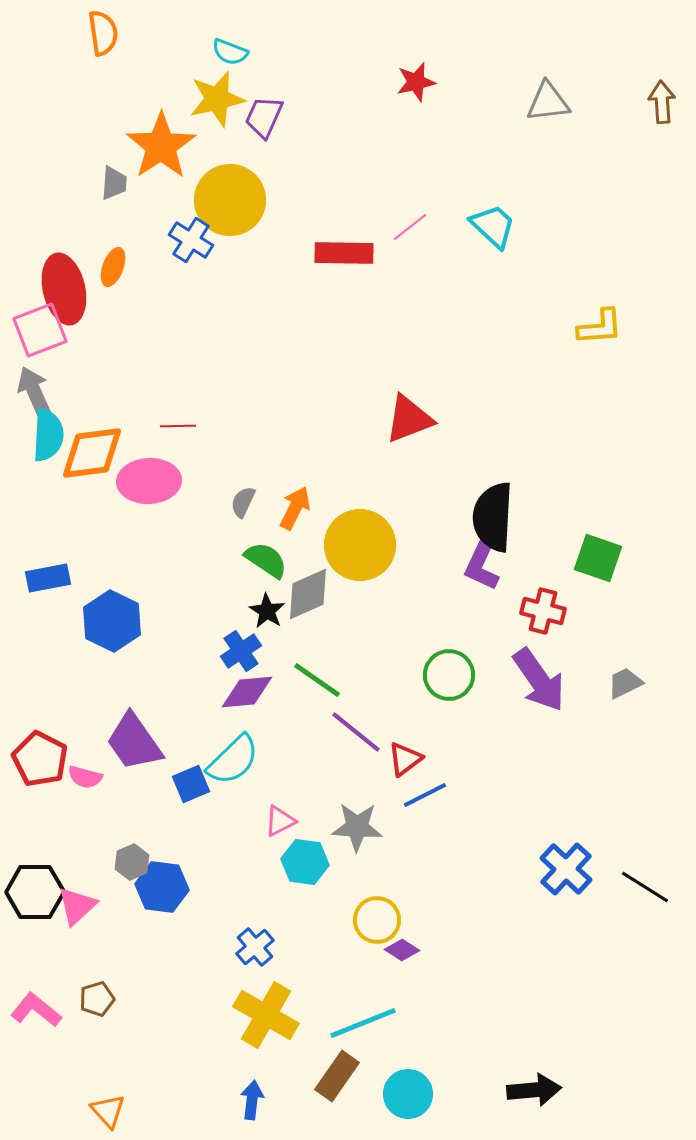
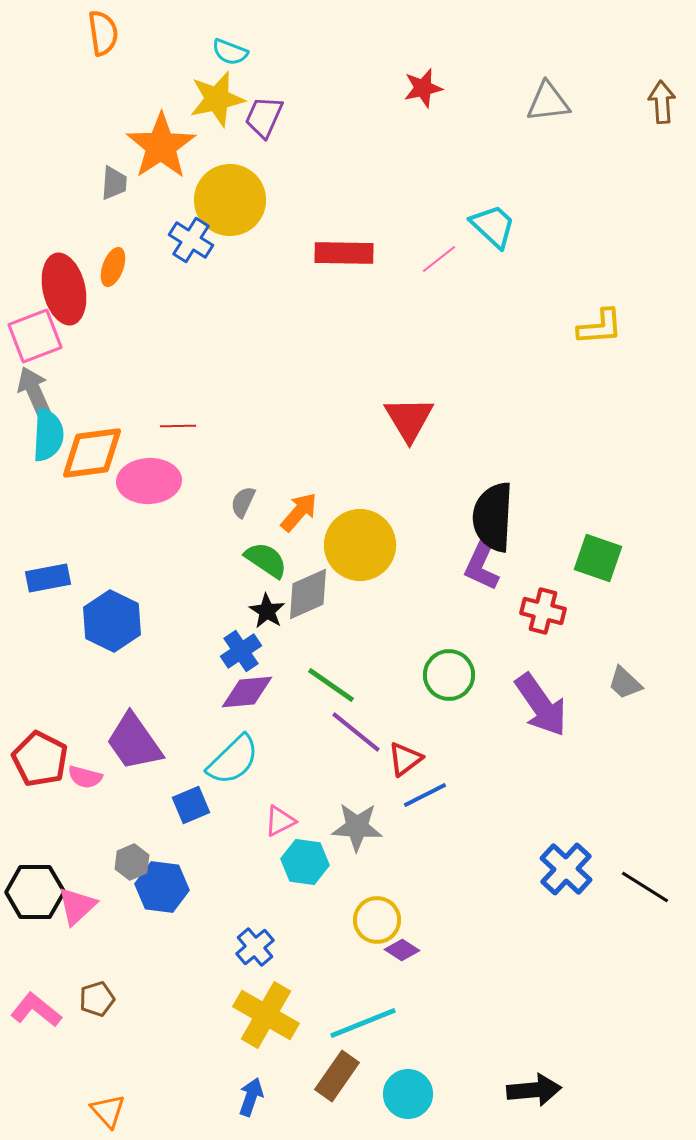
red star at (416, 82): moved 7 px right, 6 px down
pink line at (410, 227): moved 29 px right, 32 px down
pink square at (40, 330): moved 5 px left, 6 px down
red triangle at (409, 419): rotated 40 degrees counterclockwise
orange arrow at (295, 508): moved 4 px right, 4 px down; rotated 15 degrees clockwise
green line at (317, 680): moved 14 px right, 5 px down
purple arrow at (539, 680): moved 2 px right, 25 px down
gray trapezoid at (625, 683): rotated 111 degrees counterclockwise
blue square at (191, 784): moved 21 px down
blue arrow at (252, 1100): moved 1 px left, 3 px up; rotated 12 degrees clockwise
